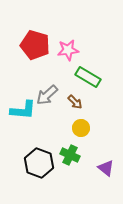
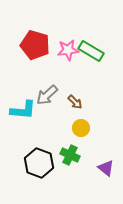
green rectangle: moved 3 px right, 26 px up
